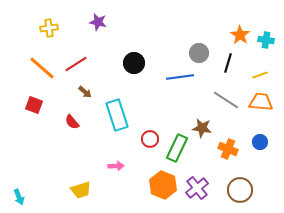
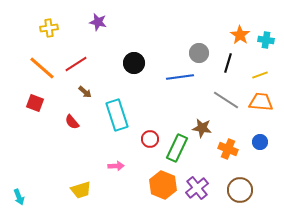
red square: moved 1 px right, 2 px up
